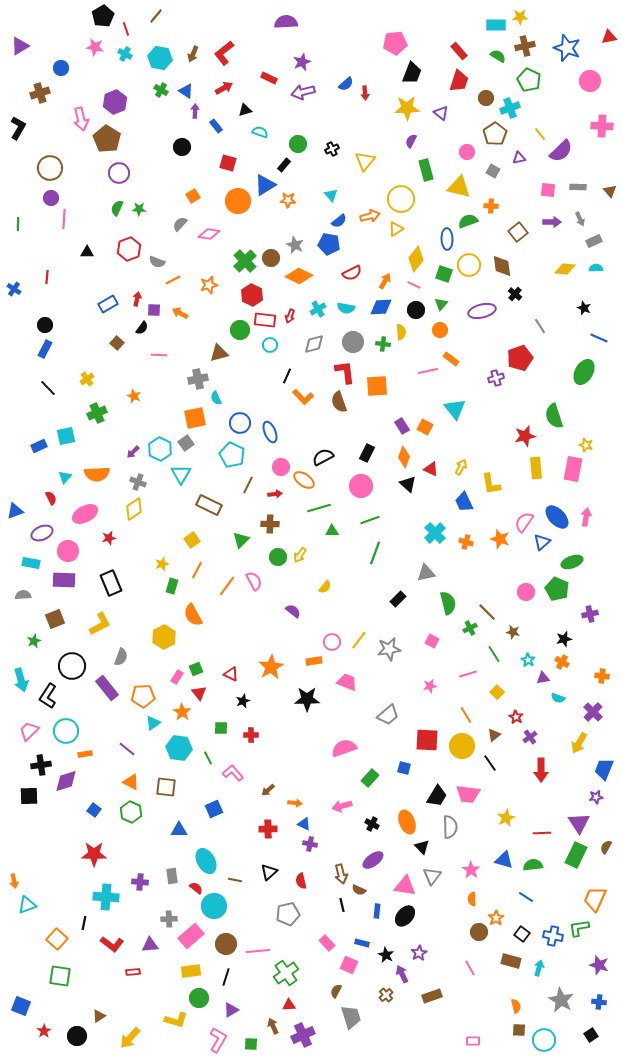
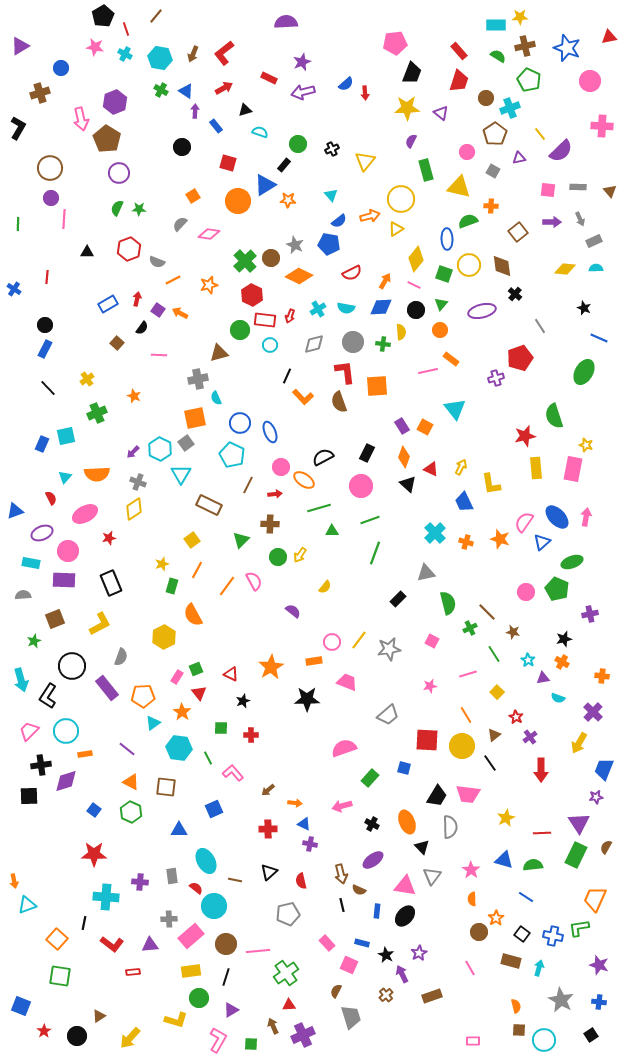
purple square at (154, 310): moved 4 px right; rotated 32 degrees clockwise
blue rectangle at (39, 446): moved 3 px right, 2 px up; rotated 42 degrees counterclockwise
